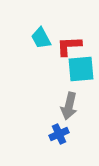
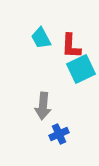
red L-shape: moved 2 px right; rotated 84 degrees counterclockwise
cyan square: rotated 20 degrees counterclockwise
gray arrow: moved 26 px left; rotated 8 degrees counterclockwise
